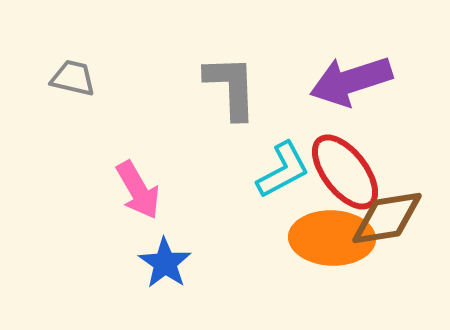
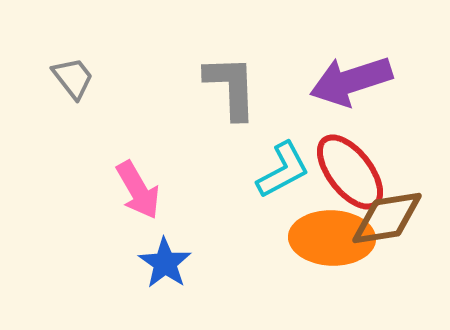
gray trapezoid: rotated 39 degrees clockwise
red ellipse: moved 5 px right
